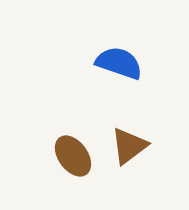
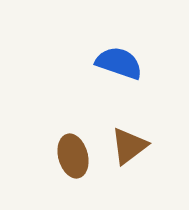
brown ellipse: rotated 21 degrees clockwise
